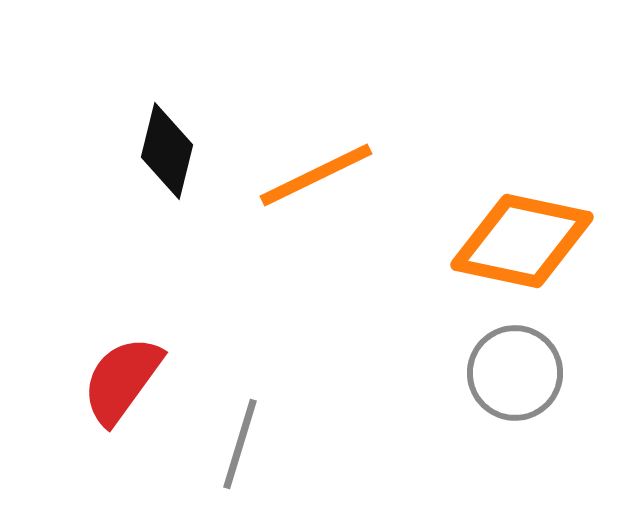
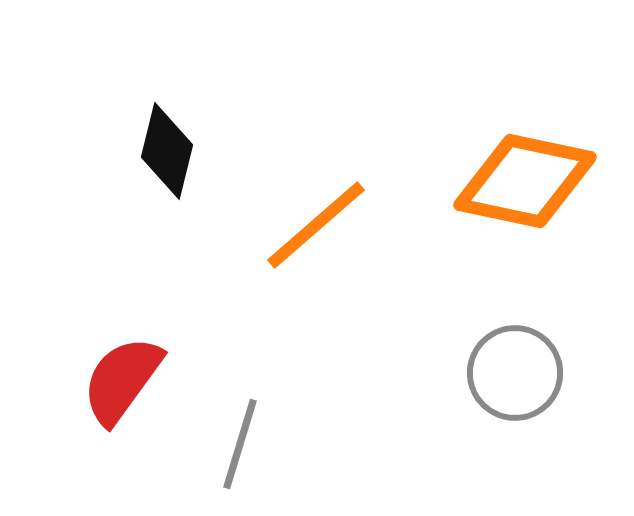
orange line: moved 50 px down; rotated 15 degrees counterclockwise
orange diamond: moved 3 px right, 60 px up
